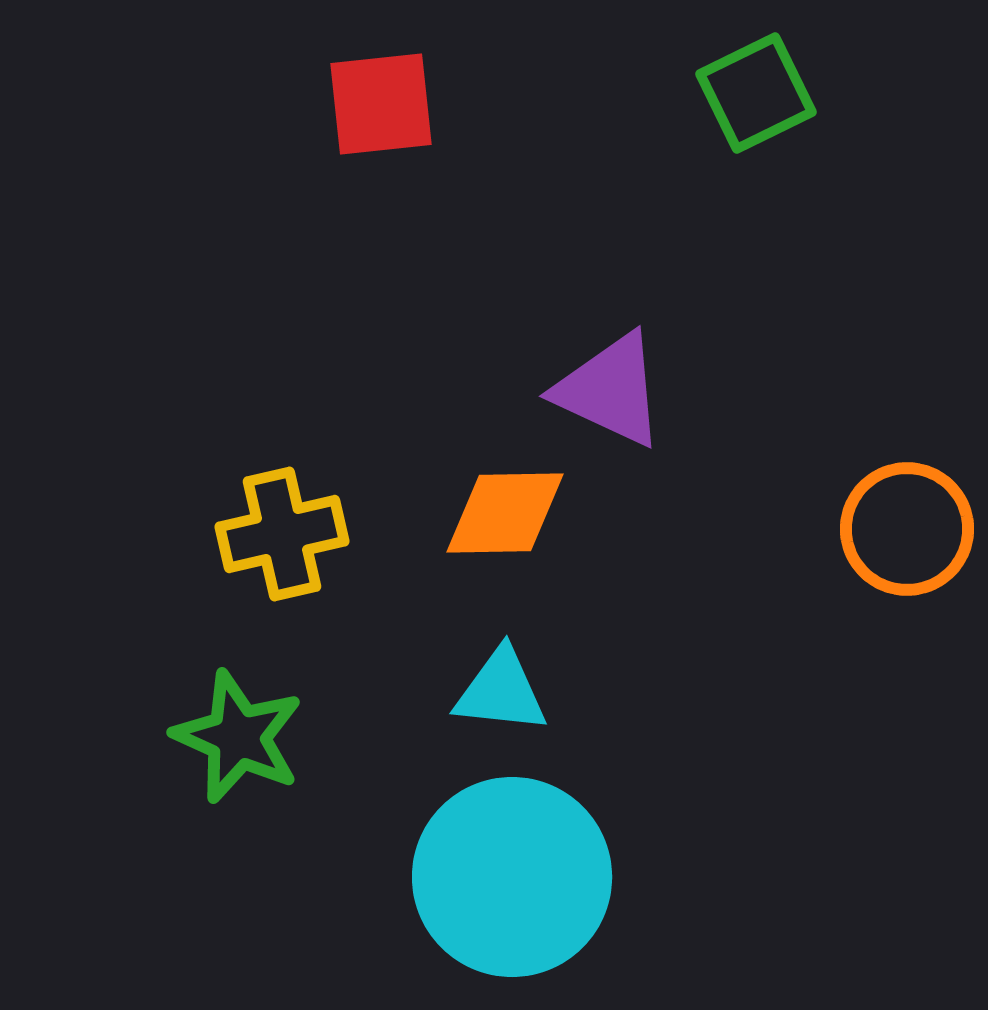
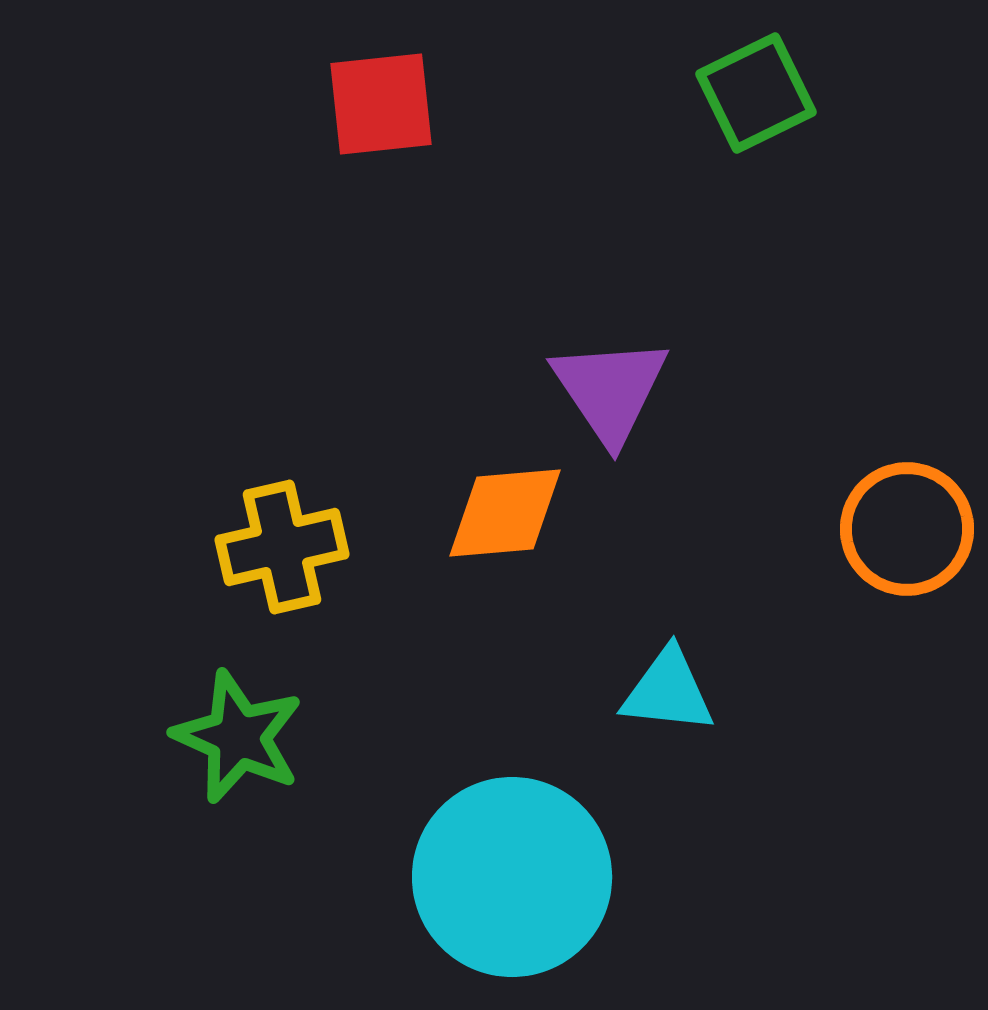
purple triangle: rotated 31 degrees clockwise
orange diamond: rotated 4 degrees counterclockwise
yellow cross: moved 13 px down
cyan triangle: moved 167 px right
